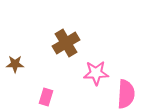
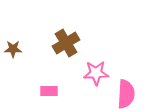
brown star: moved 2 px left, 15 px up
pink rectangle: moved 3 px right, 6 px up; rotated 72 degrees clockwise
